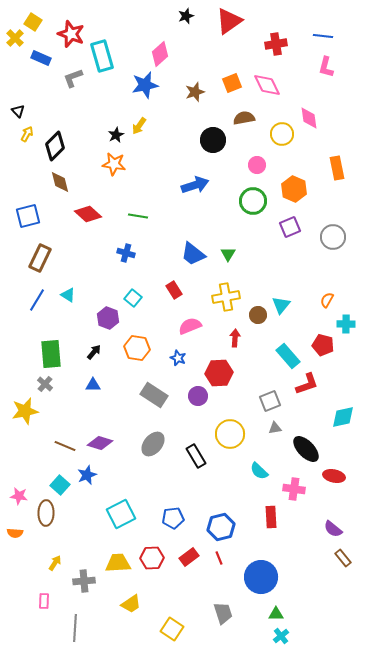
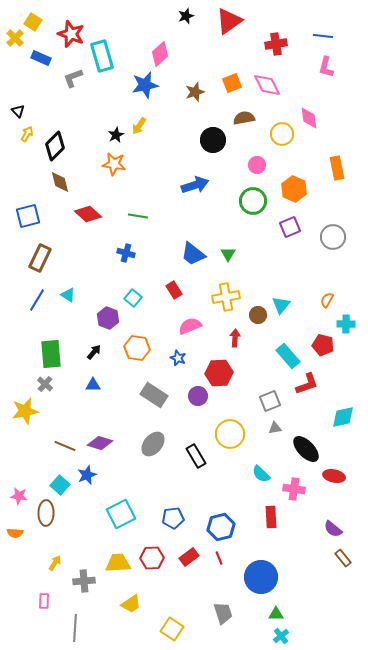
cyan semicircle at (259, 471): moved 2 px right, 3 px down
